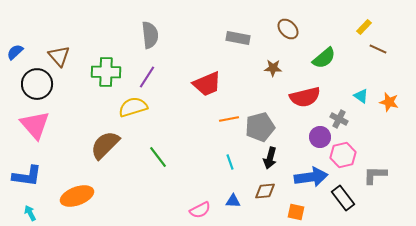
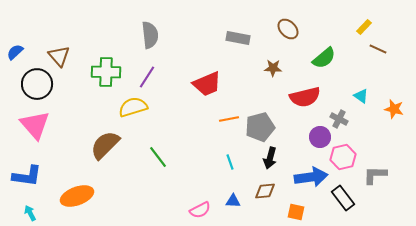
orange star: moved 5 px right, 7 px down
pink hexagon: moved 2 px down
